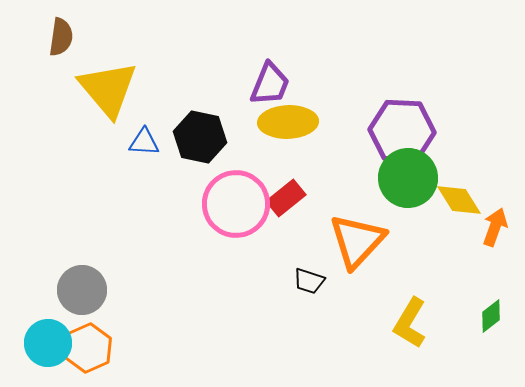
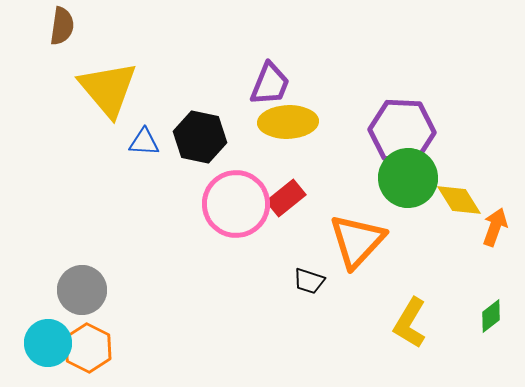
brown semicircle: moved 1 px right, 11 px up
orange hexagon: rotated 9 degrees counterclockwise
